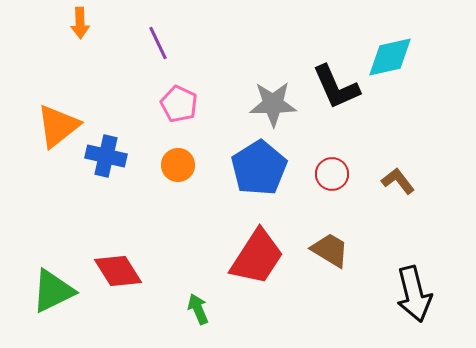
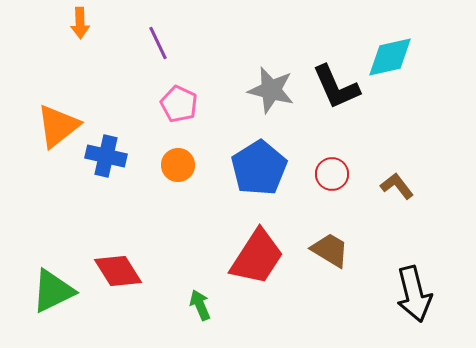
gray star: moved 2 px left, 14 px up; rotated 15 degrees clockwise
brown L-shape: moved 1 px left, 5 px down
green arrow: moved 2 px right, 4 px up
